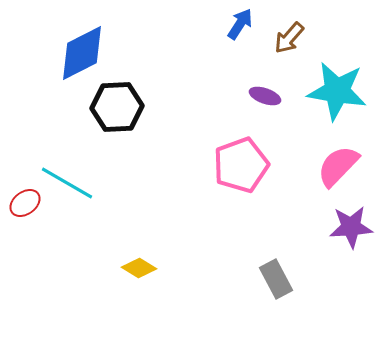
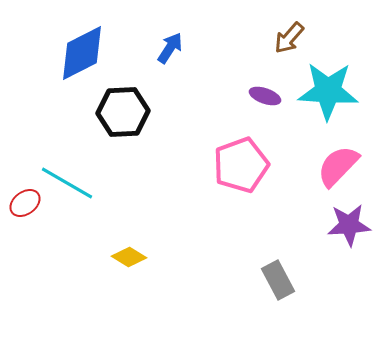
blue arrow: moved 70 px left, 24 px down
cyan star: moved 9 px left; rotated 6 degrees counterclockwise
black hexagon: moved 6 px right, 5 px down
purple star: moved 2 px left, 2 px up
yellow diamond: moved 10 px left, 11 px up
gray rectangle: moved 2 px right, 1 px down
